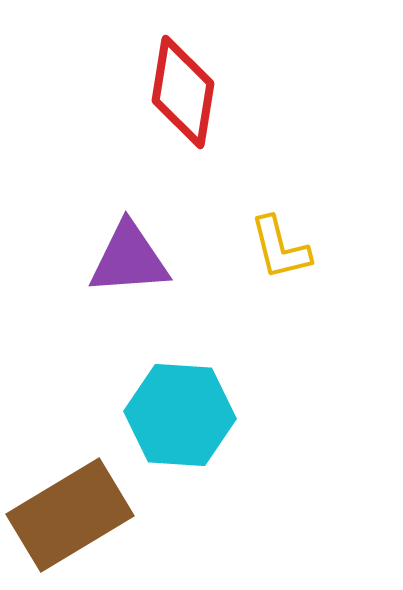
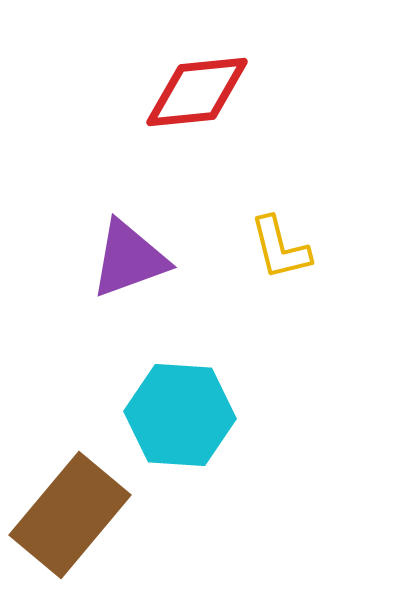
red diamond: moved 14 px right; rotated 75 degrees clockwise
purple triangle: rotated 16 degrees counterclockwise
brown rectangle: rotated 19 degrees counterclockwise
